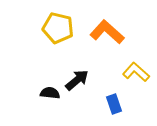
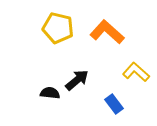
blue rectangle: rotated 18 degrees counterclockwise
